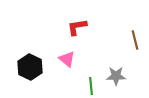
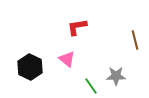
green line: rotated 30 degrees counterclockwise
